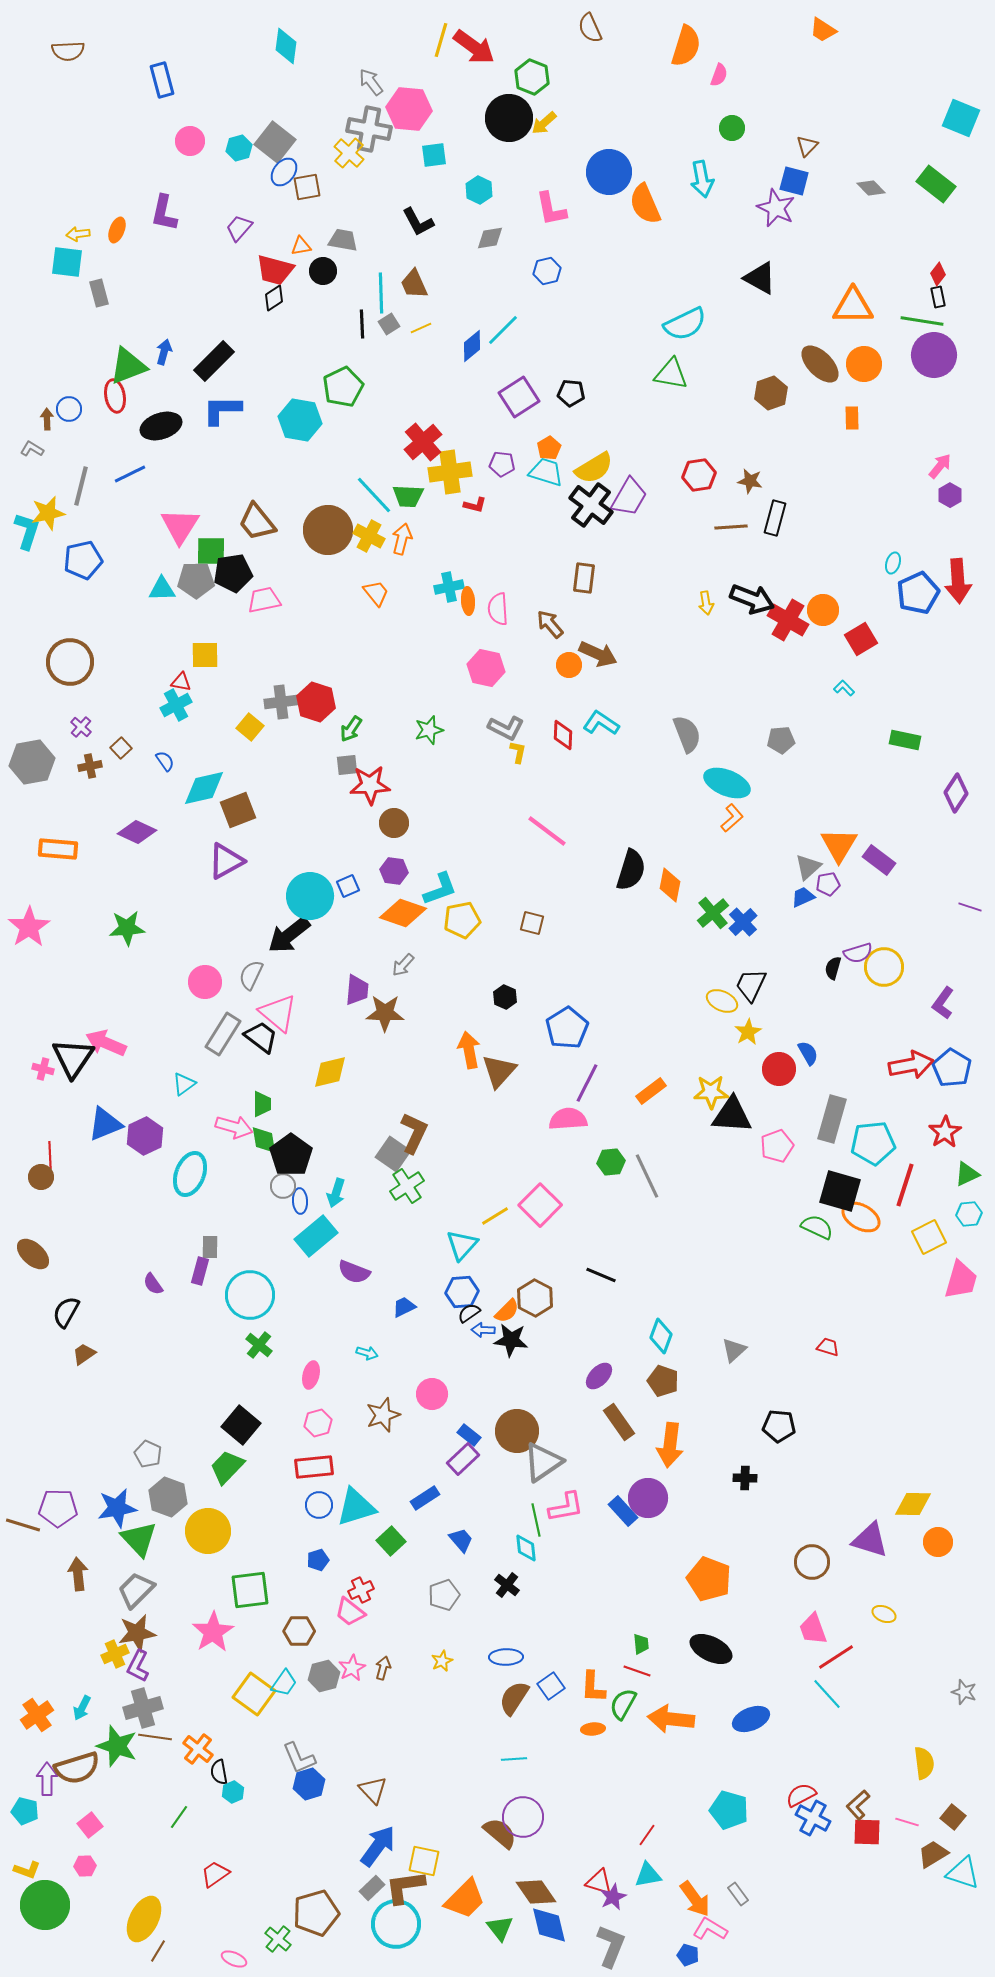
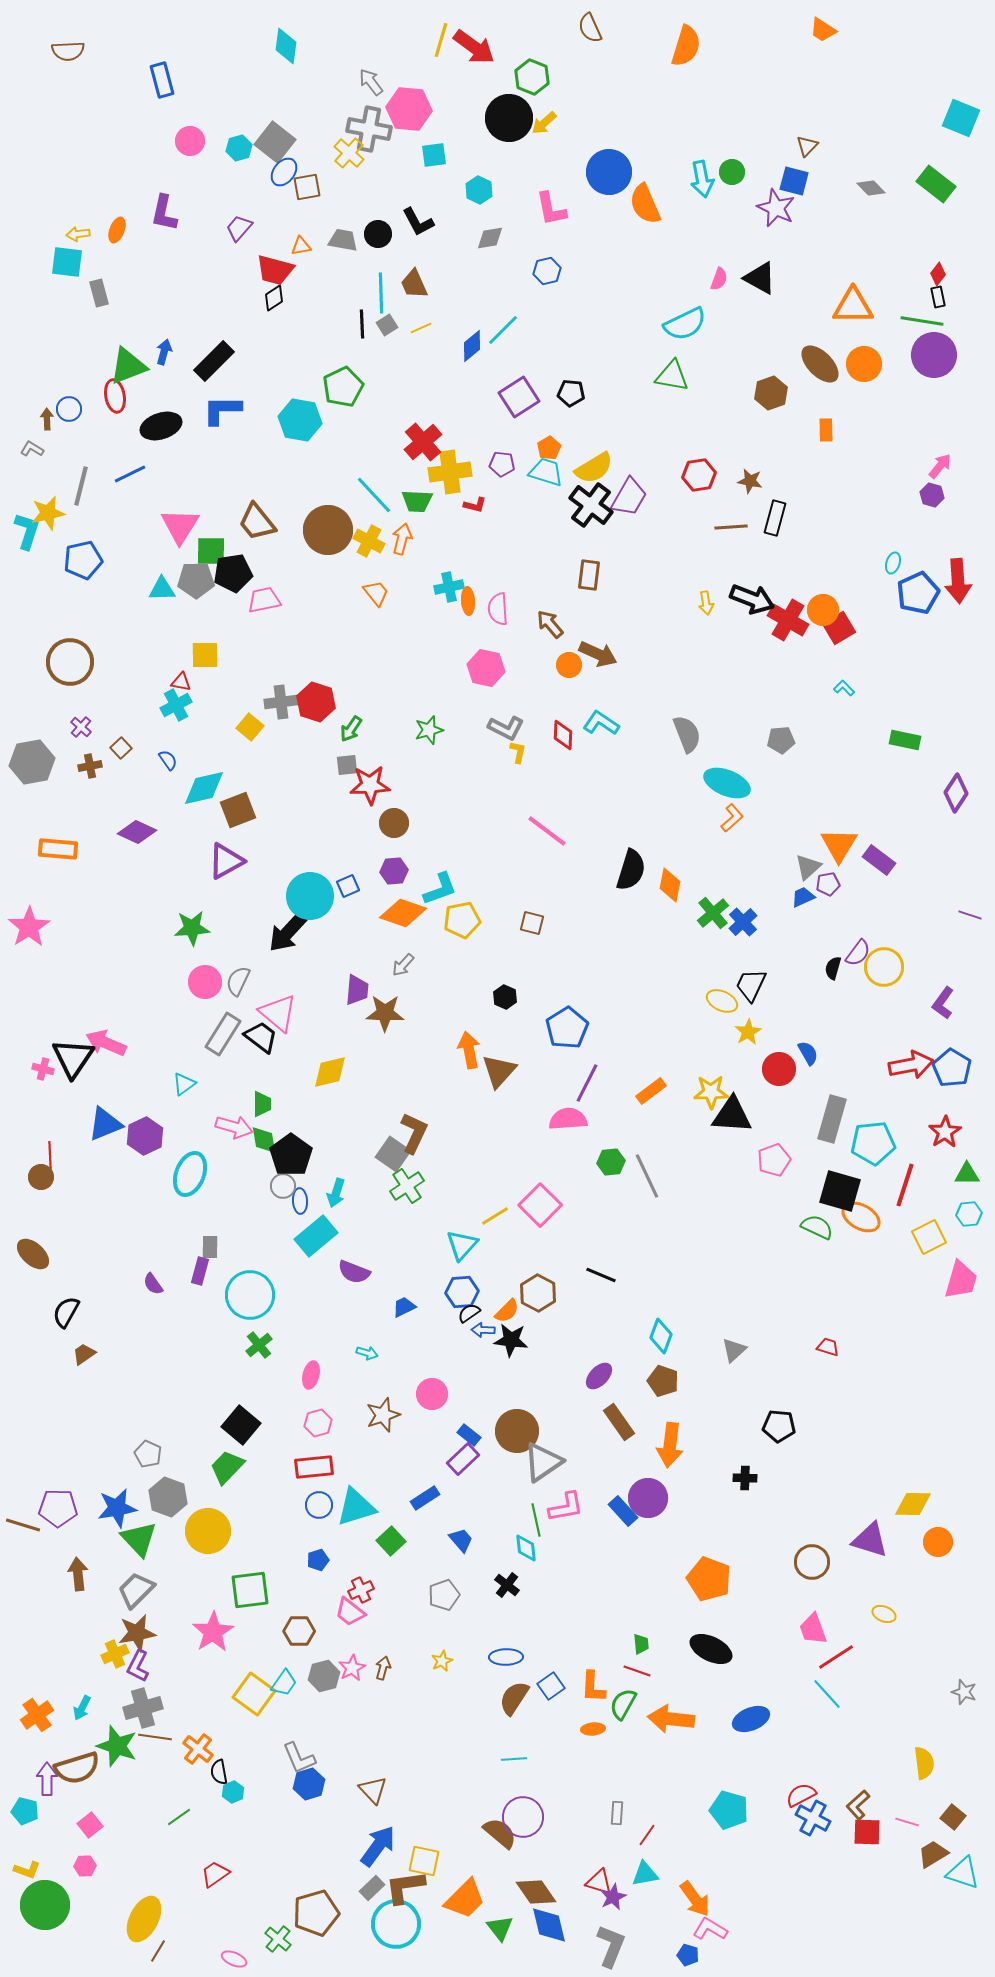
pink semicircle at (719, 75): moved 204 px down
green circle at (732, 128): moved 44 px down
black circle at (323, 271): moved 55 px right, 37 px up
gray square at (389, 324): moved 2 px left, 1 px down
green triangle at (671, 374): moved 1 px right, 2 px down
orange rectangle at (852, 418): moved 26 px left, 12 px down
purple hexagon at (950, 495): moved 18 px left; rotated 15 degrees counterclockwise
green trapezoid at (408, 496): moved 9 px right, 5 px down
yellow cross at (369, 536): moved 5 px down
brown rectangle at (584, 578): moved 5 px right, 3 px up
red square at (861, 639): moved 22 px left, 11 px up
blue semicircle at (165, 761): moved 3 px right, 1 px up
purple hexagon at (394, 871): rotated 12 degrees counterclockwise
purple line at (970, 907): moved 8 px down
green star at (127, 928): moved 65 px right
black arrow at (289, 935): moved 1 px left, 3 px up; rotated 9 degrees counterclockwise
purple semicircle at (858, 953): rotated 36 degrees counterclockwise
gray semicircle at (251, 975): moved 13 px left, 6 px down
pink pentagon at (777, 1146): moved 3 px left, 14 px down
green triangle at (967, 1174): rotated 24 degrees clockwise
brown hexagon at (535, 1298): moved 3 px right, 5 px up
green cross at (259, 1345): rotated 12 degrees clockwise
green line at (179, 1817): rotated 20 degrees clockwise
cyan triangle at (648, 1875): moved 3 px left, 1 px up
gray rectangle at (738, 1894): moved 121 px left, 81 px up; rotated 40 degrees clockwise
